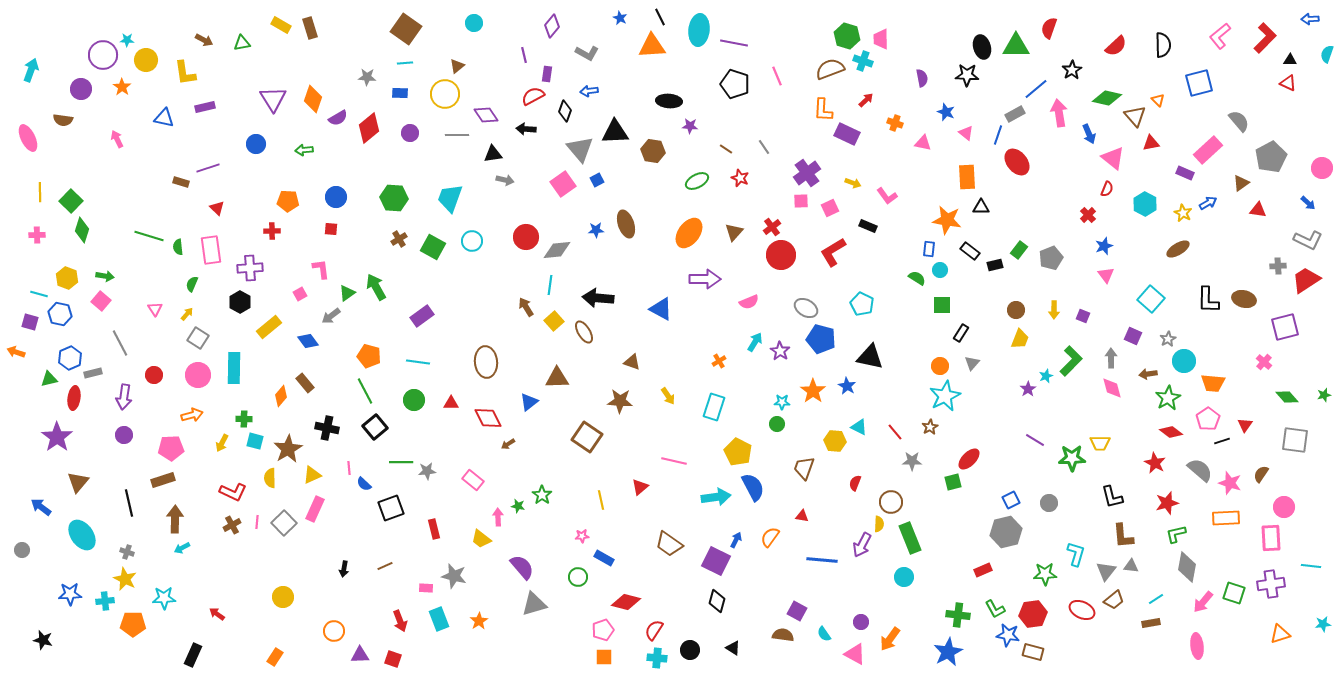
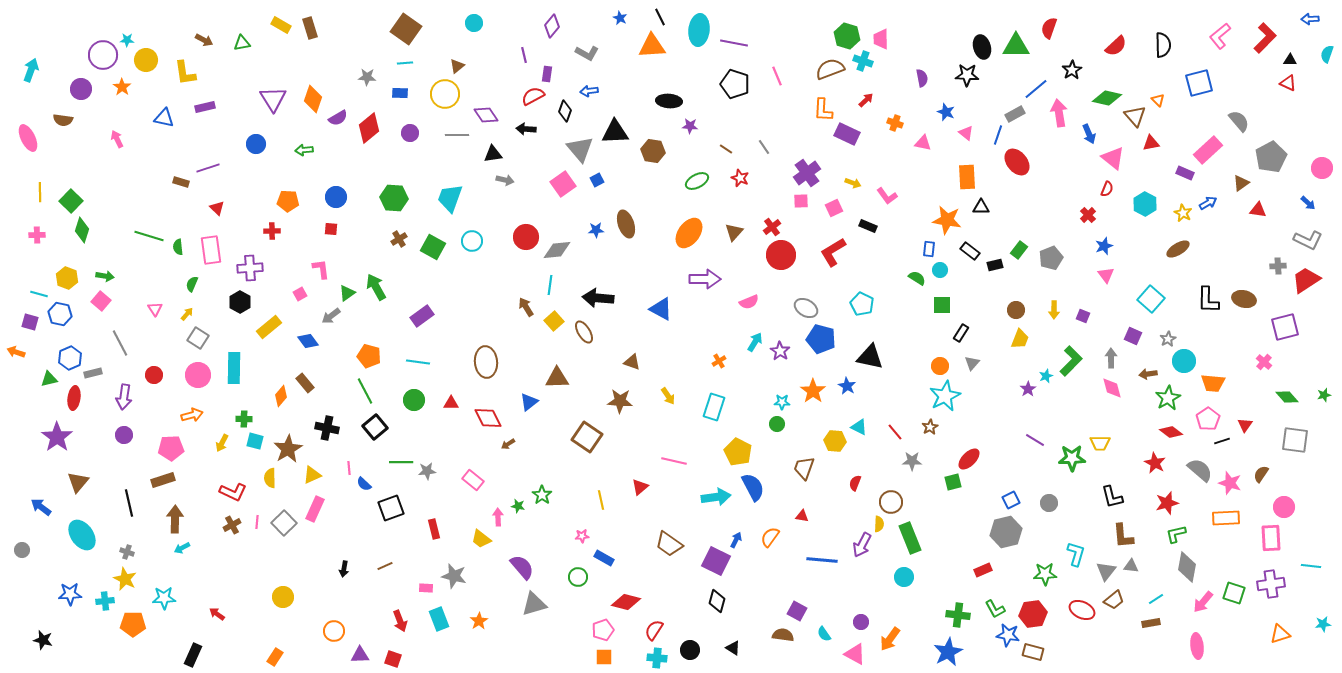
pink square at (830, 208): moved 4 px right
